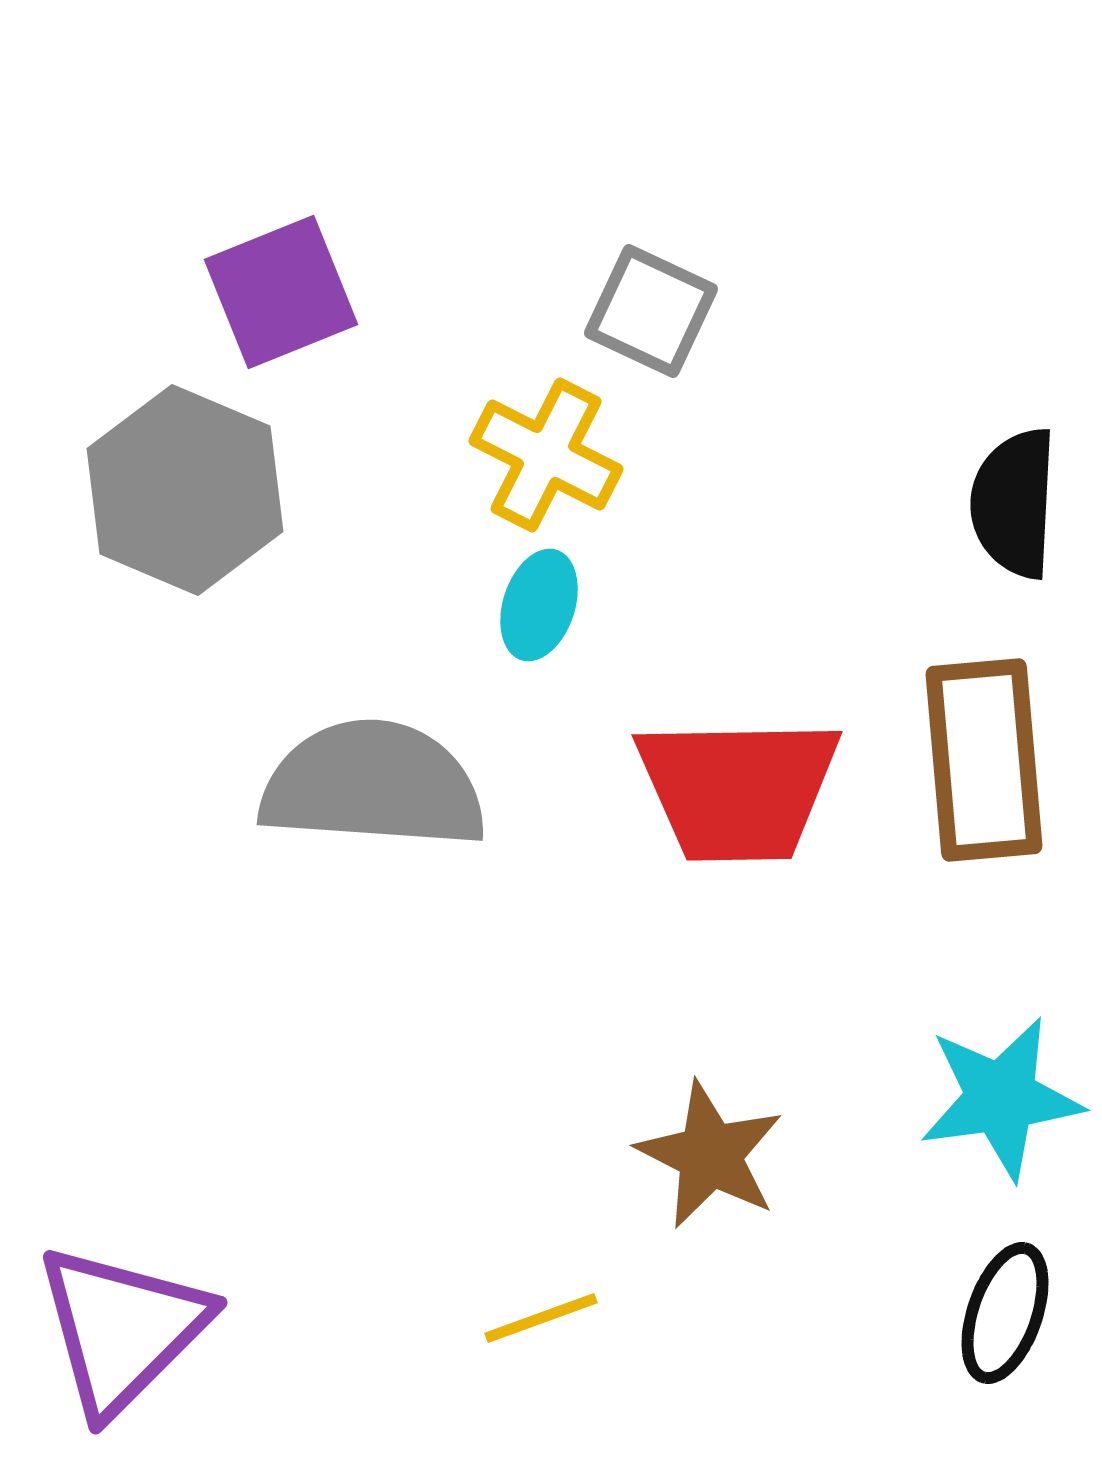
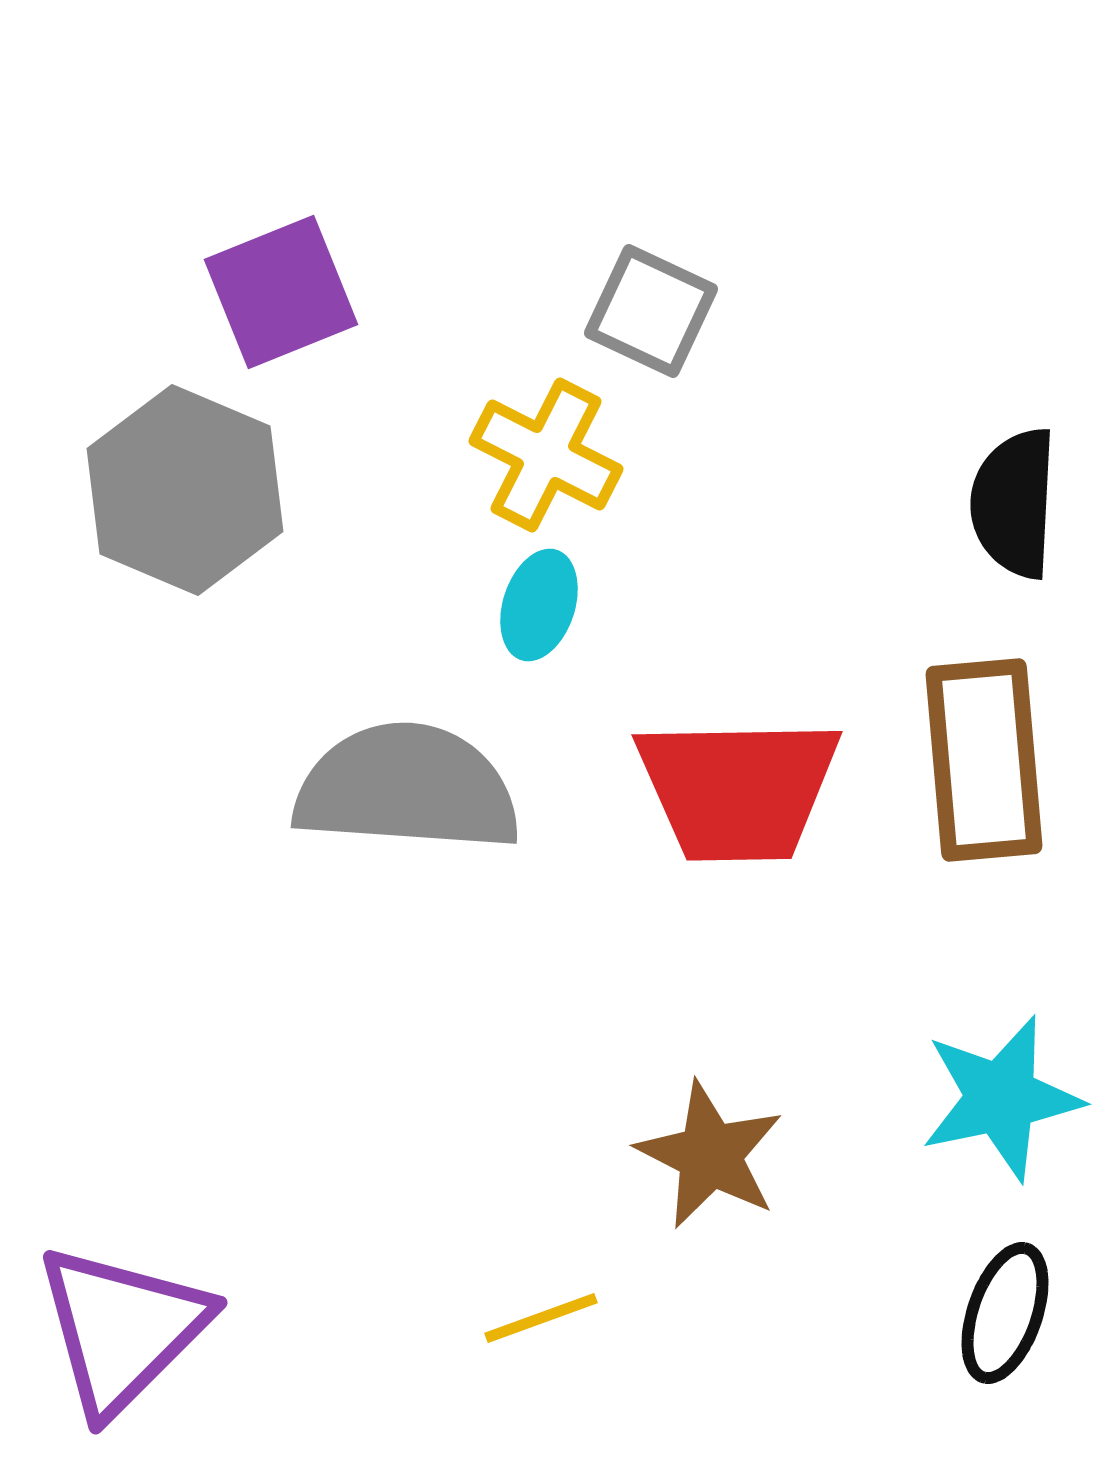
gray semicircle: moved 34 px right, 3 px down
cyan star: rotated 4 degrees counterclockwise
